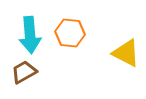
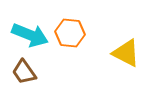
cyan arrow: rotated 63 degrees counterclockwise
brown trapezoid: rotated 96 degrees counterclockwise
